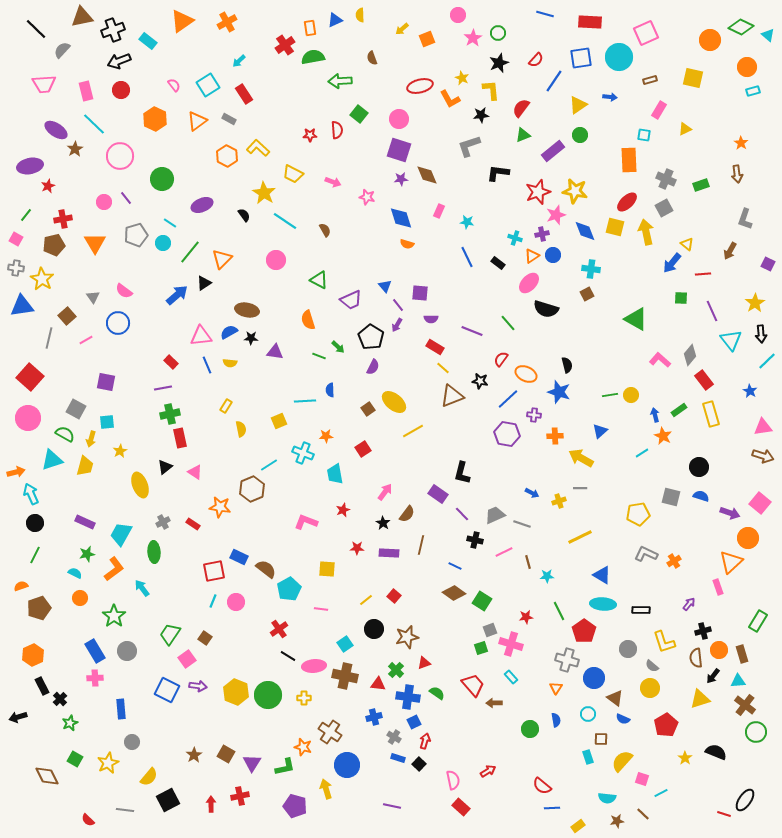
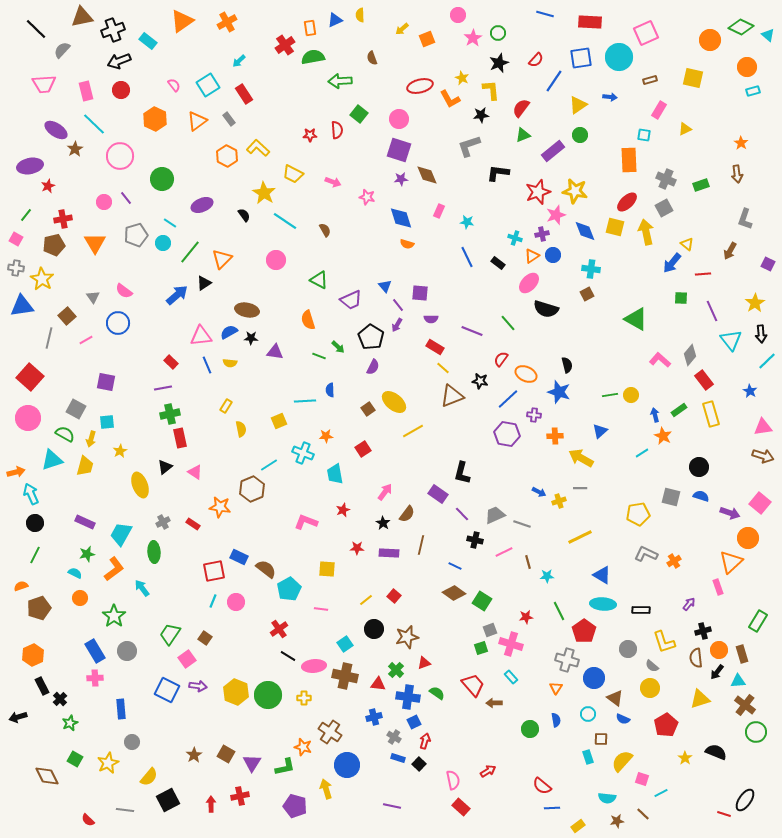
gray rectangle at (229, 119): rotated 24 degrees clockwise
blue arrow at (532, 493): moved 7 px right, 1 px up
black arrow at (713, 676): moved 4 px right, 4 px up
